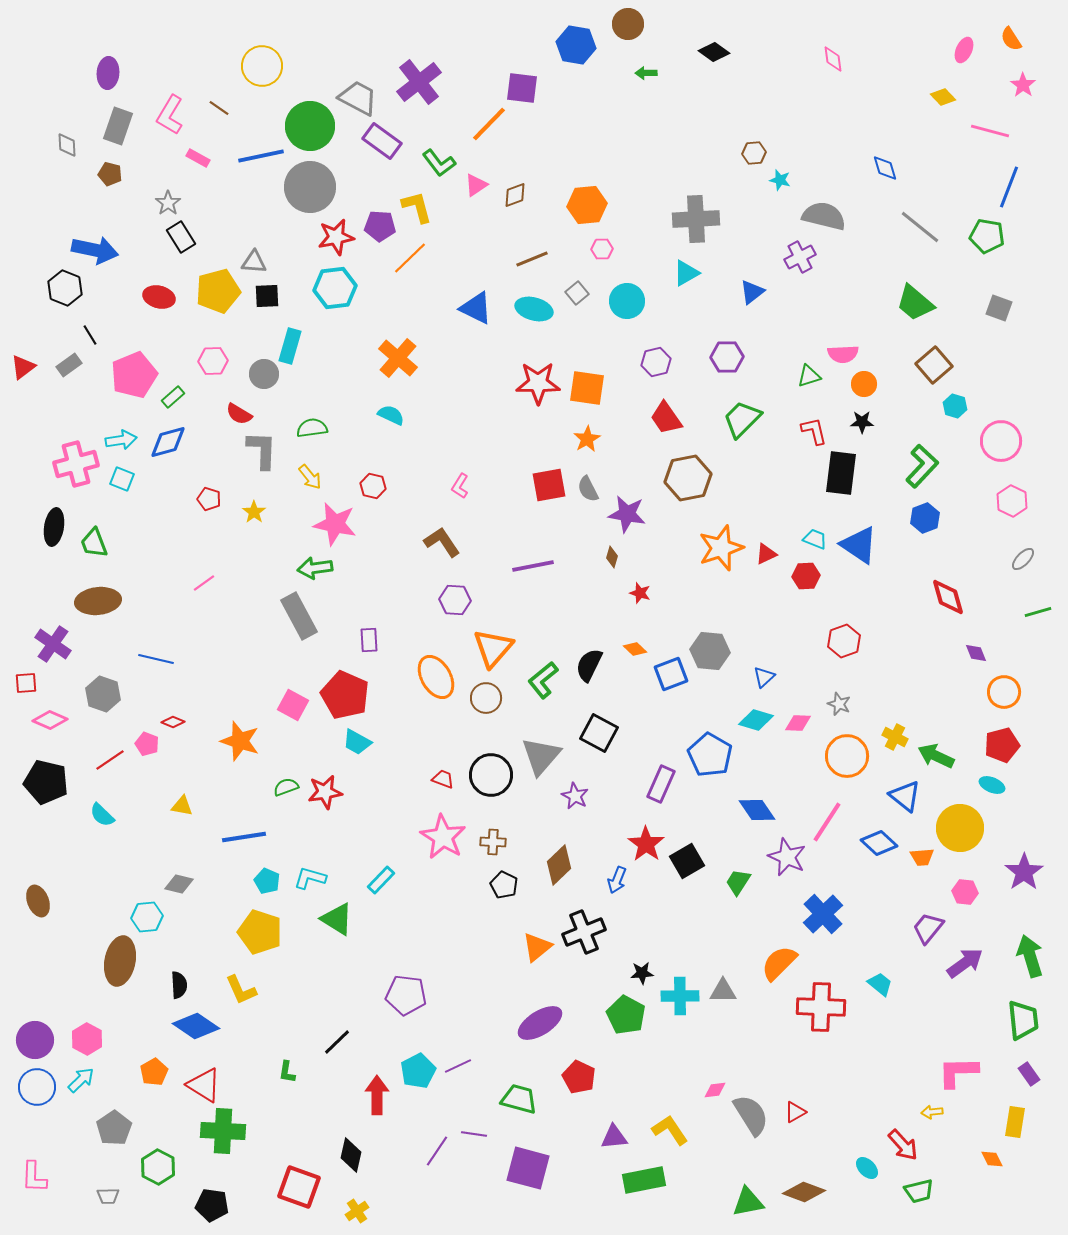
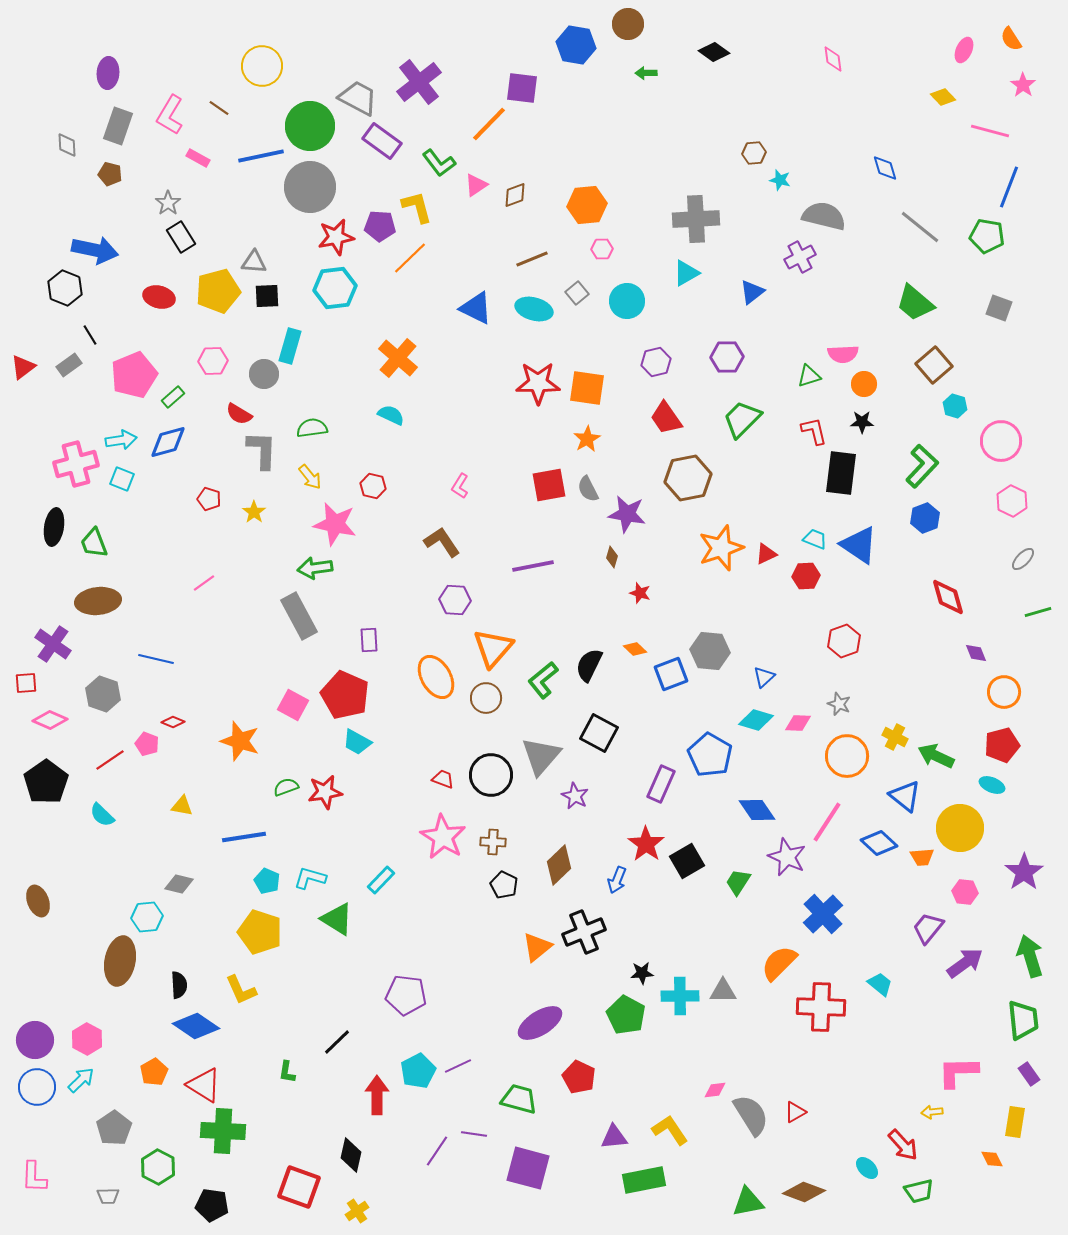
black pentagon at (46, 782): rotated 24 degrees clockwise
